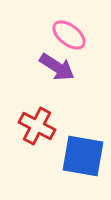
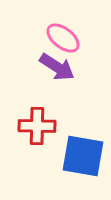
pink ellipse: moved 6 px left, 3 px down
red cross: rotated 27 degrees counterclockwise
